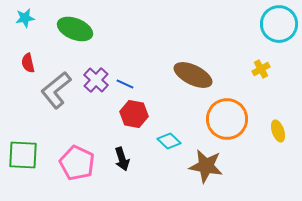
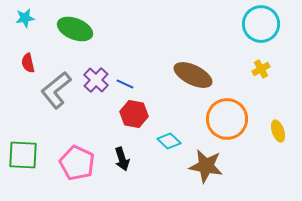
cyan circle: moved 18 px left
